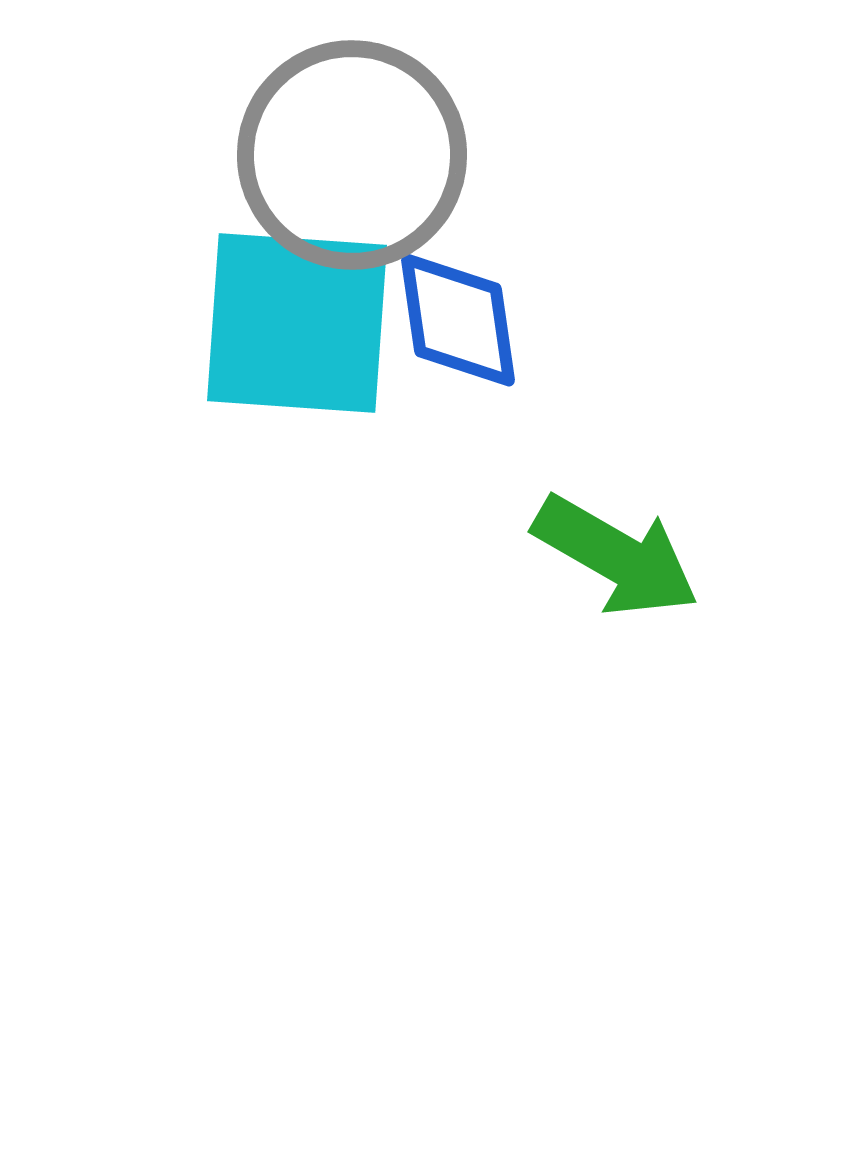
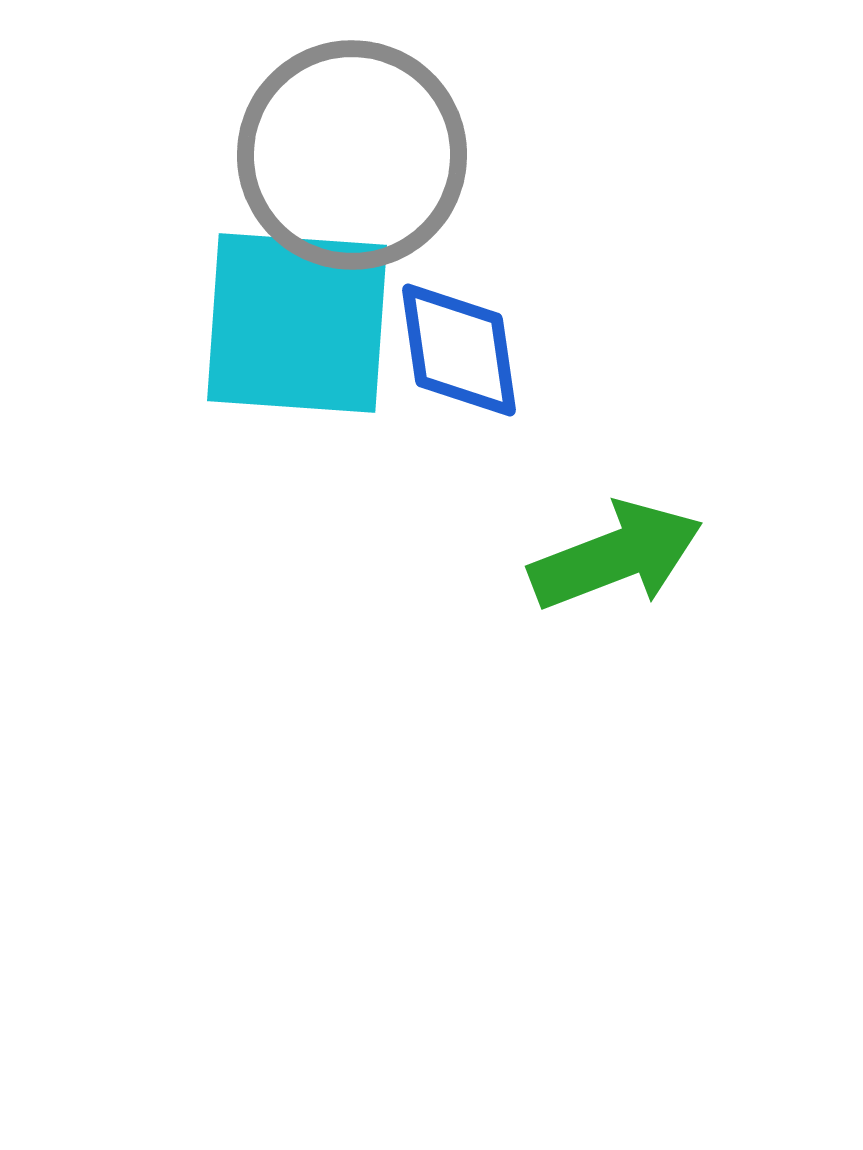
blue diamond: moved 1 px right, 30 px down
green arrow: rotated 51 degrees counterclockwise
